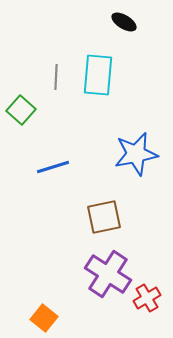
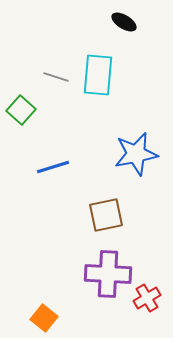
gray line: rotated 75 degrees counterclockwise
brown square: moved 2 px right, 2 px up
purple cross: rotated 30 degrees counterclockwise
